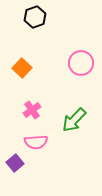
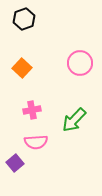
black hexagon: moved 11 px left, 2 px down
pink circle: moved 1 px left
pink cross: rotated 24 degrees clockwise
